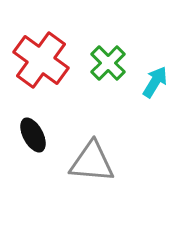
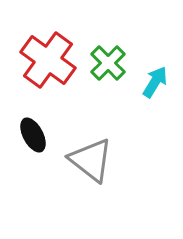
red cross: moved 7 px right
gray triangle: moved 1 px left, 2 px up; rotated 33 degrees clockwise
